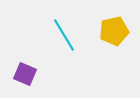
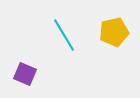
yellow pentagon: moved 1 px down
